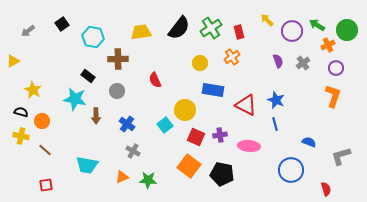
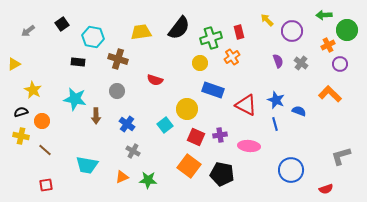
green arrow at (317, 25): moved 7 px right, 10 px up; rotated 35 degrees counterclockwise
green cross at (211, 28): moved 10 px down; rotated 15 degrees clockwise
brown cross at (118, 59): rotated 18 degrees clockwise
yellow triangle at (13, 61): moved 1 px right, 3 px down
gray cross at (303, 63): moved 2 px left; rotated 16 degrees counterclockwise
purple circle at (336, 68): moved 4 px right, 4 px up
black rectangle at (88, 76): moved 10 px left, 14 px up; rotated 32 degrees counterclockwise
red semicircle at (155, 80): rotated 49 degrees counterclockwise
blue rectangle at (213, 90): rotated 10 degrees clockwise
orange L-shape at (333, 96): moved 3 px left, 2 px up; rotated 65 degrees counterclockwise
yellow circle at (185, 110): moved 2 px right, 1 px up
black semicircle at (21, 112): rotated 32 degrees counterclockwise
blue semicircle at (309, 142): moved 10 px left, 31 px up
red semicircle at (326, 189): rotated 88 degrees clockwise
